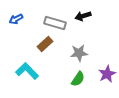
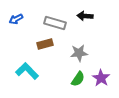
black arrow: moved 2 px right; rotated 21 degrees clockwise
brown rectangle: rotated 28 degrees clockwise
purple star: moved 6 px left, 4 px down; rotated 12 degrees counterclockwise
